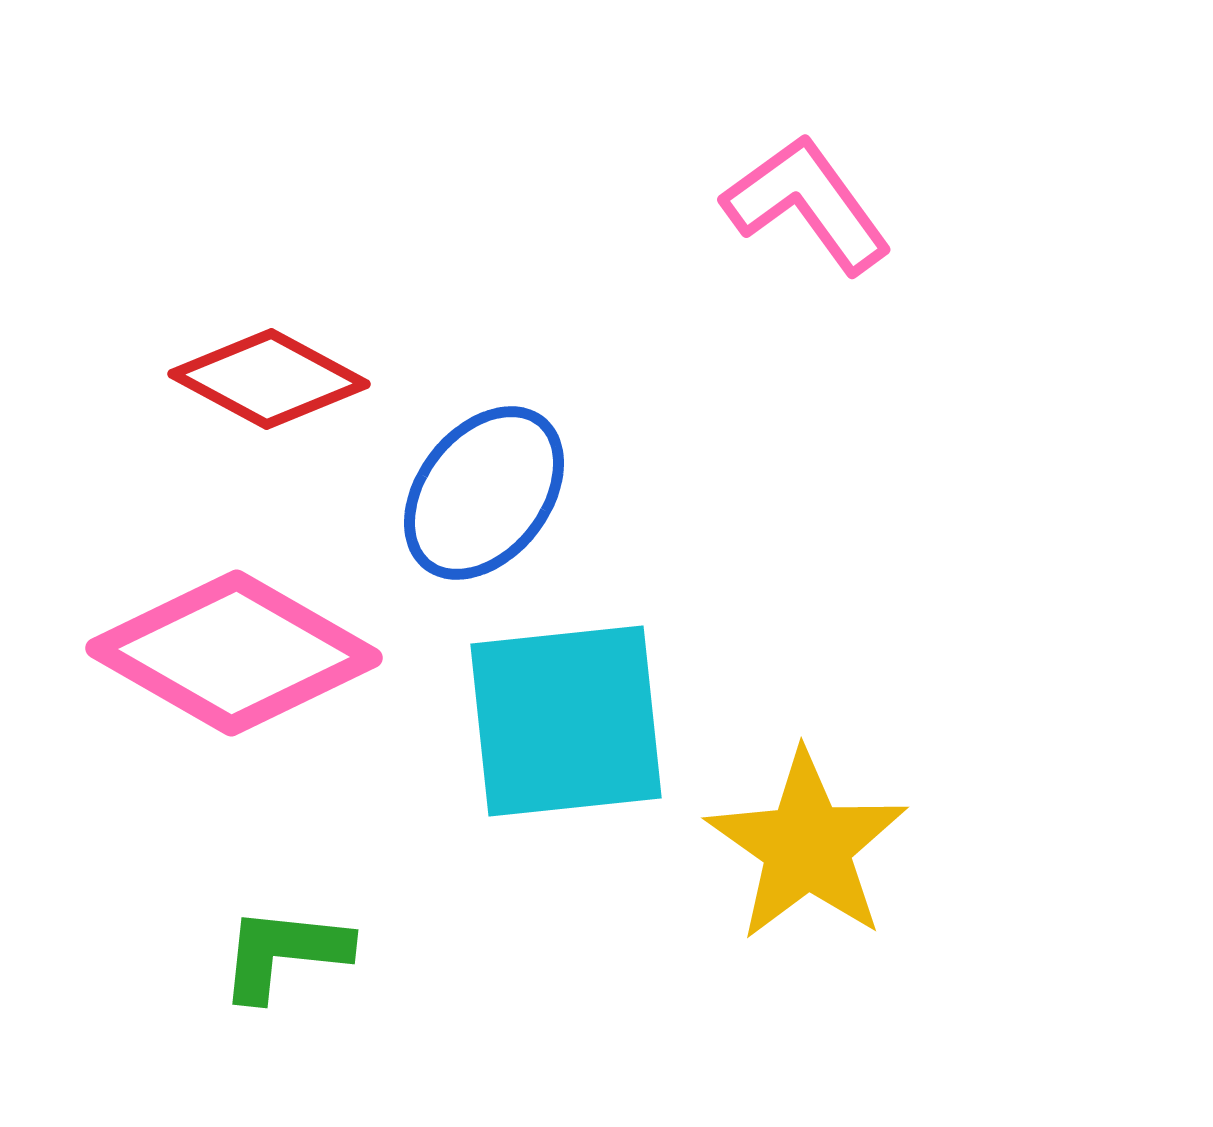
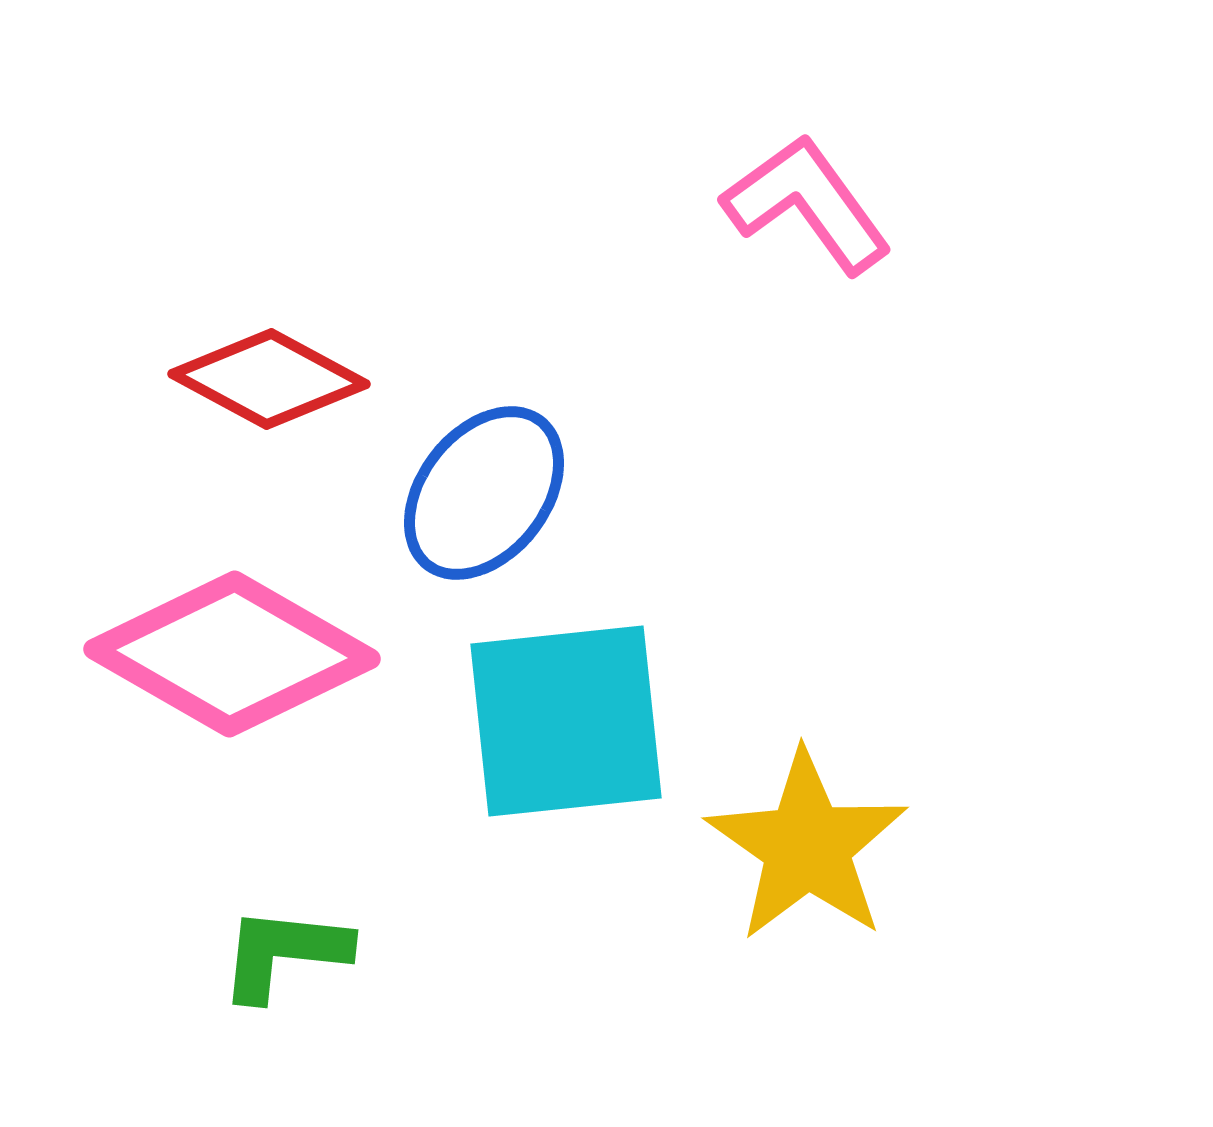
pink diamond: moved 2 px left, 1 px down
